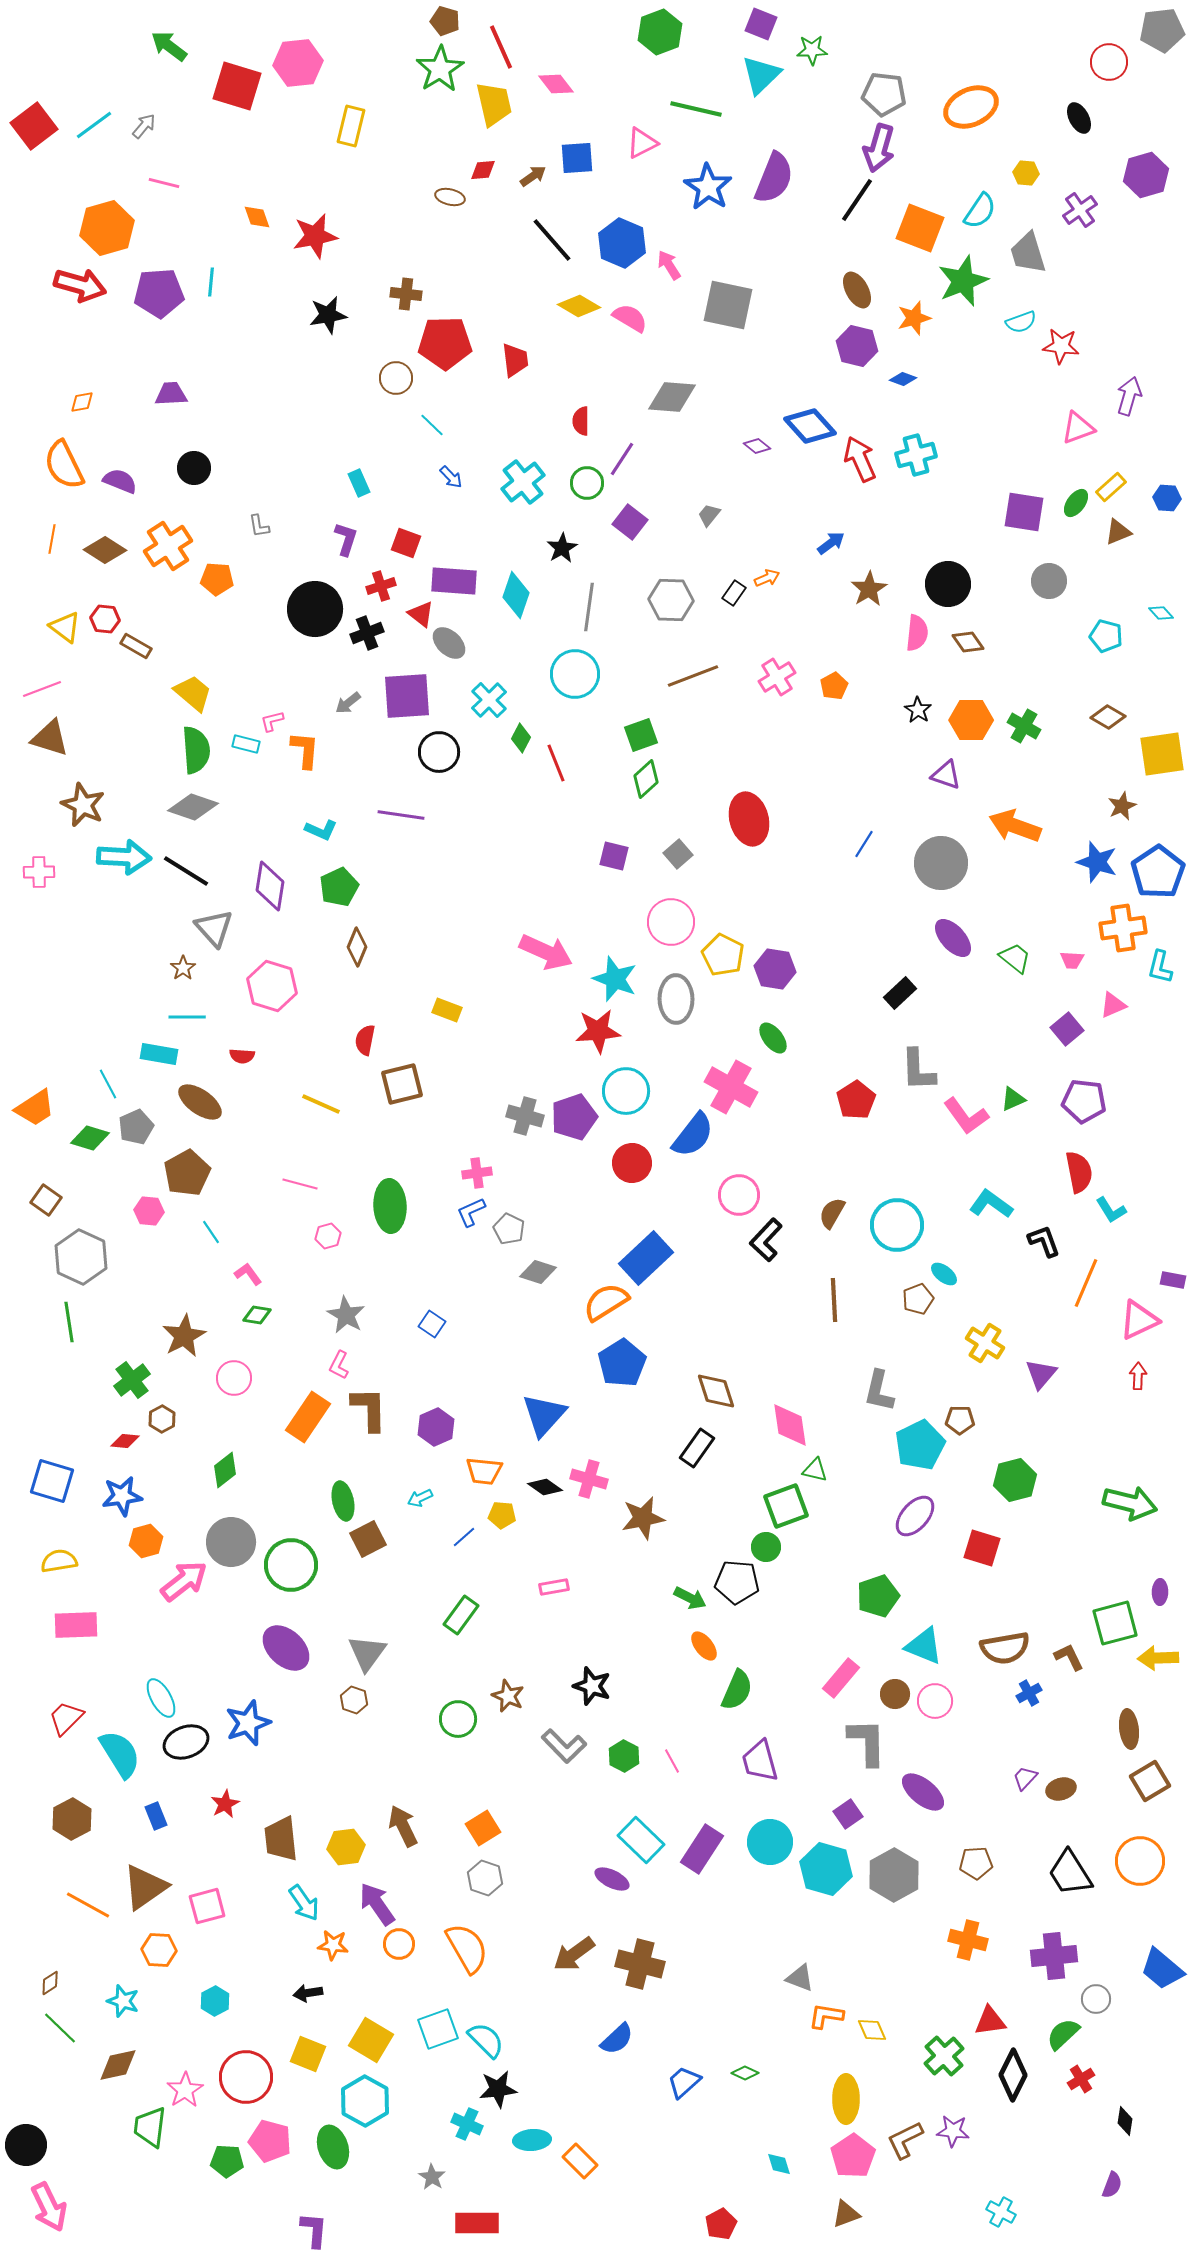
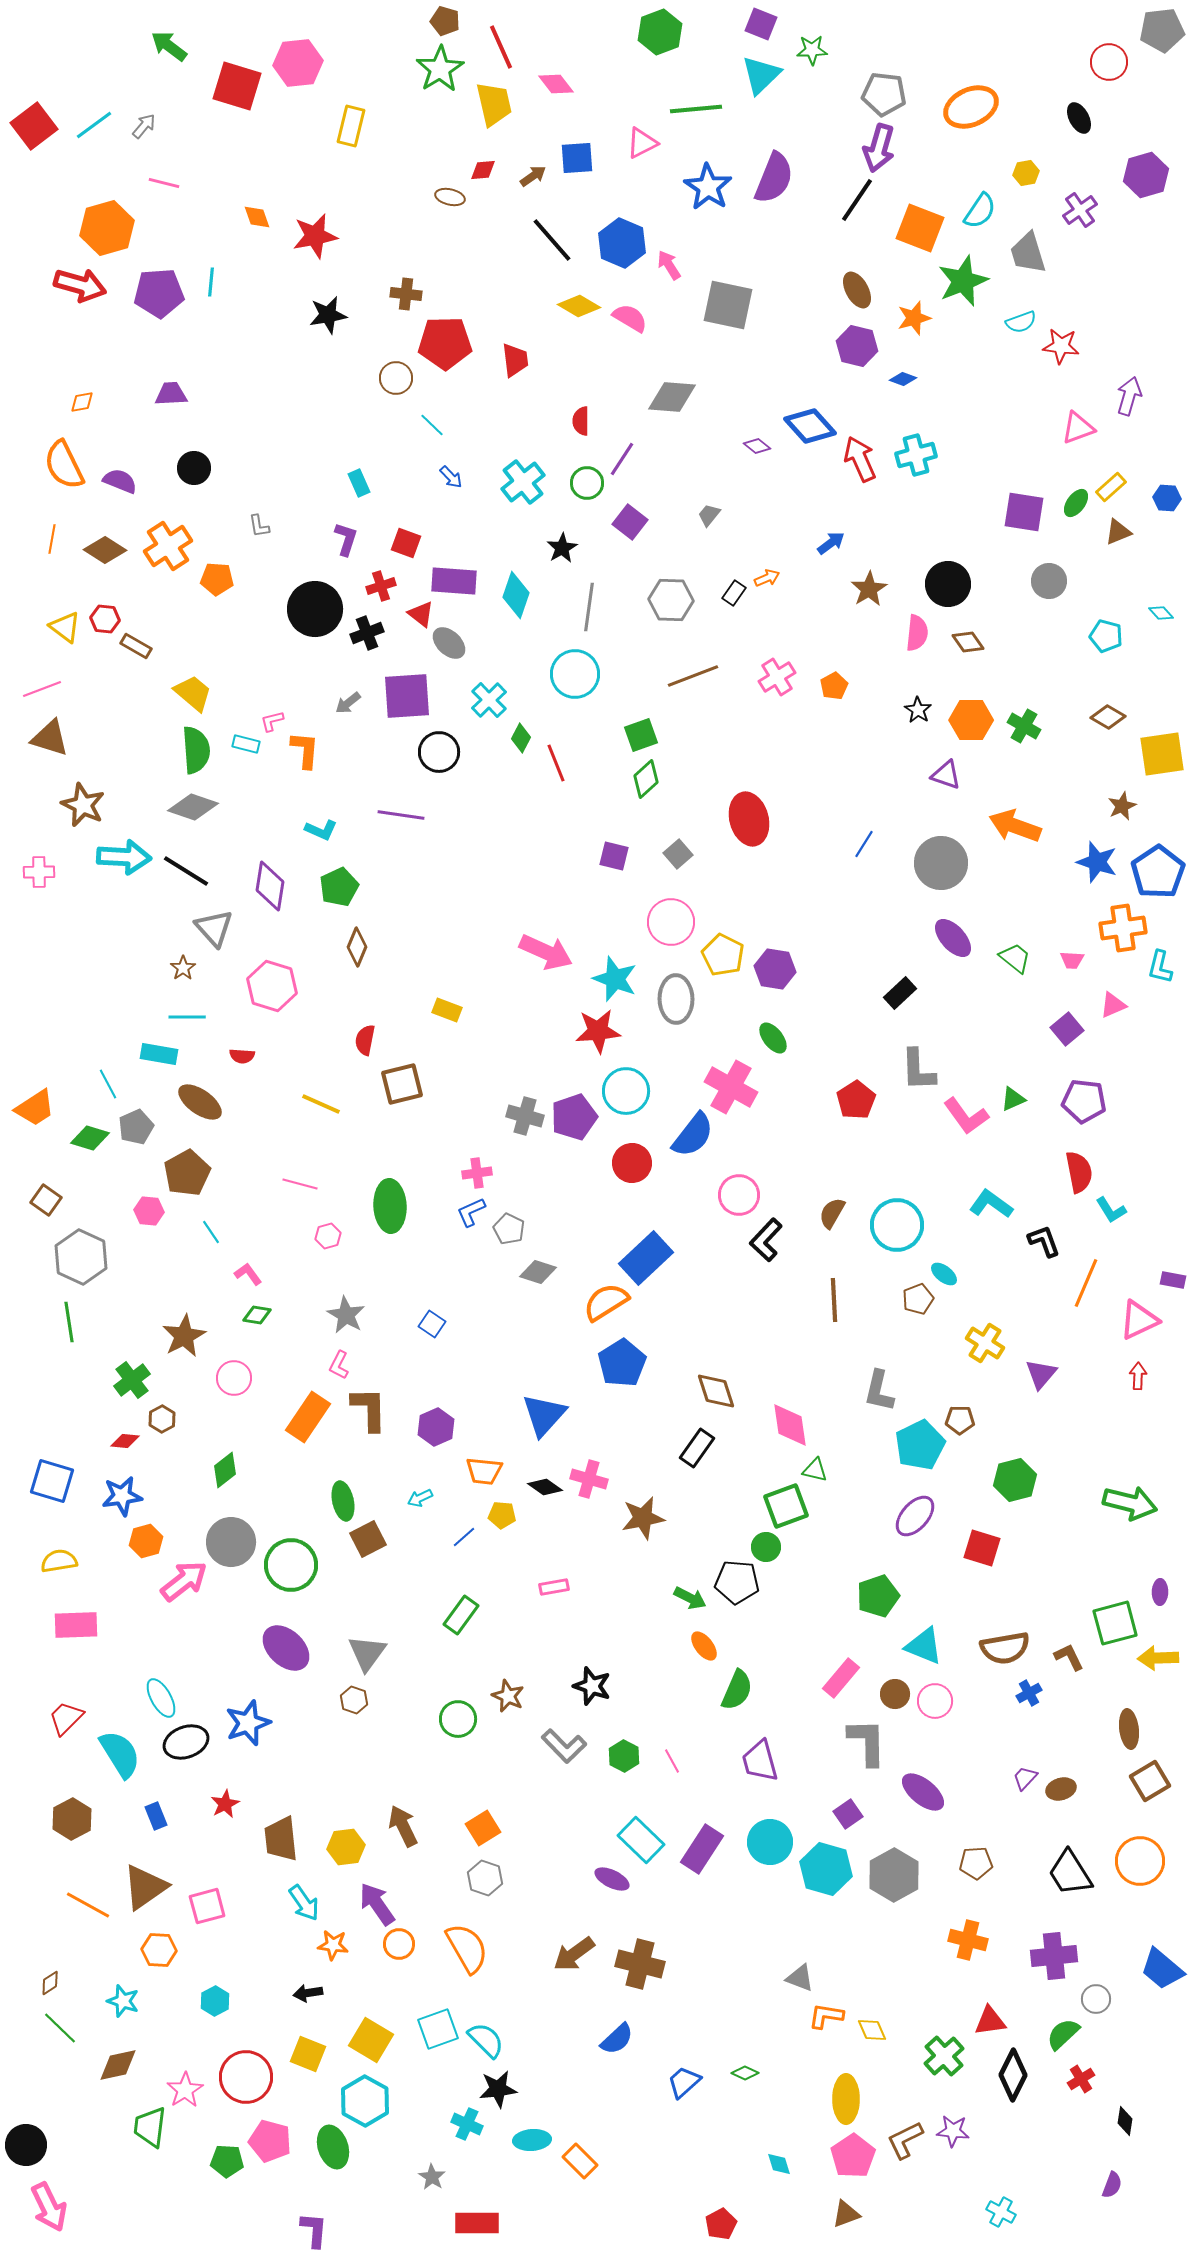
green line at (696, 109): rotated 18 degrees counterclockwise
yellow hexagon at (1026, 173): rotated 15 degrees counterclockwise
